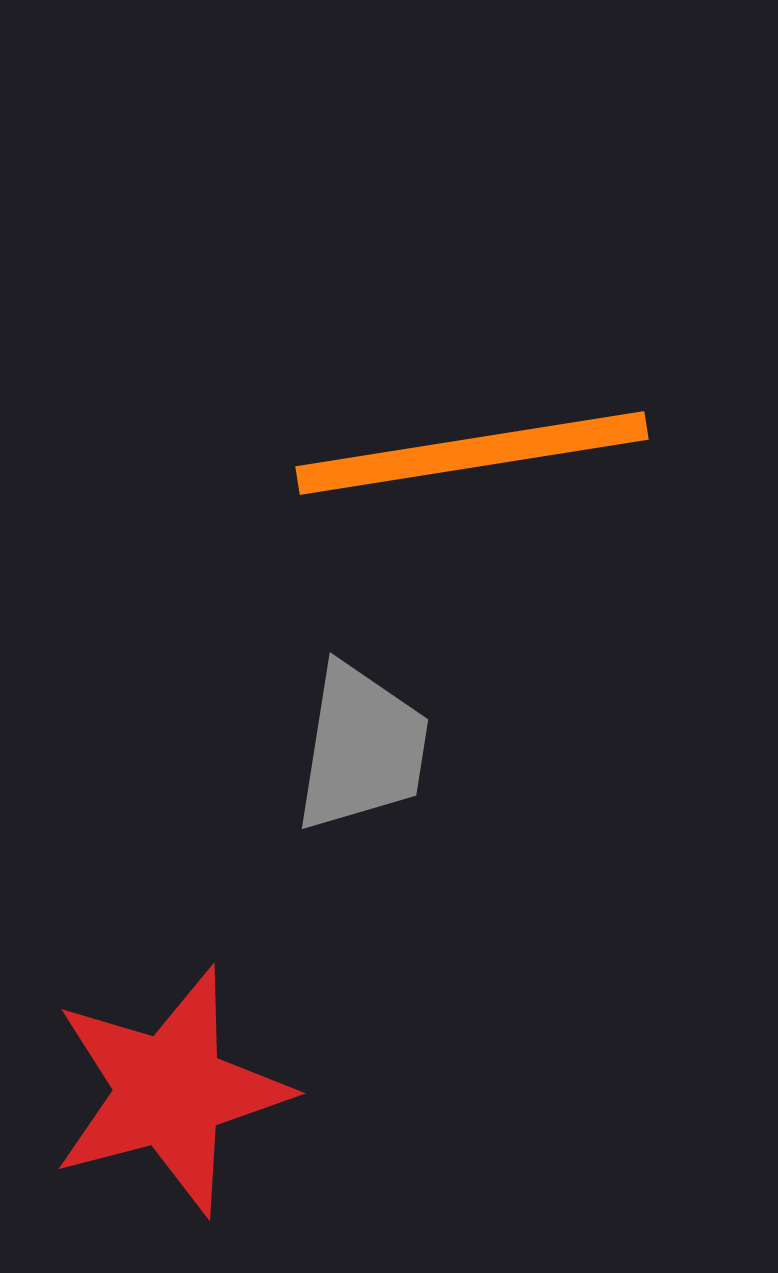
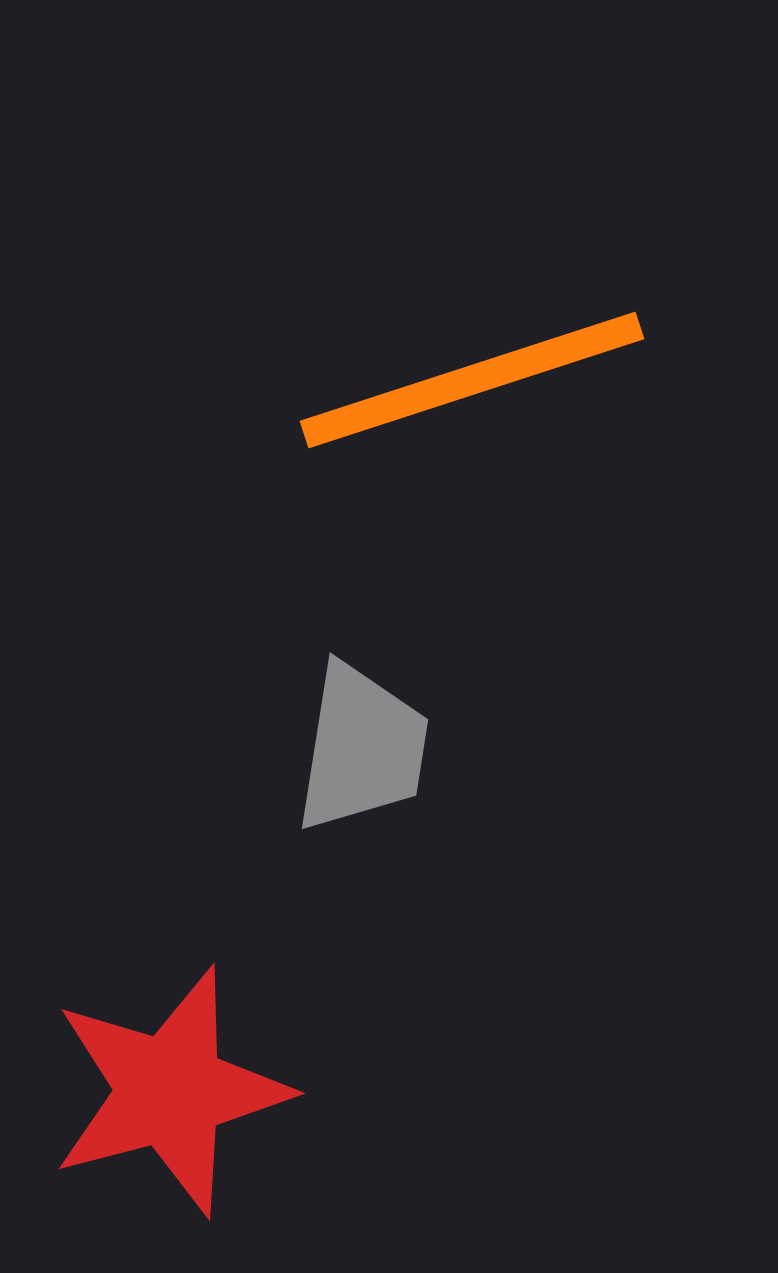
orange line: moved 73 px up; rotated 9 degrees counterclockwise
